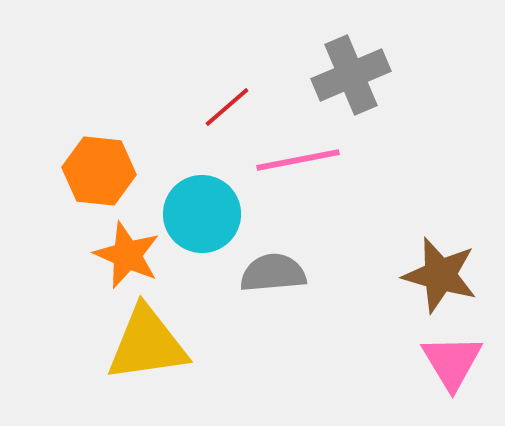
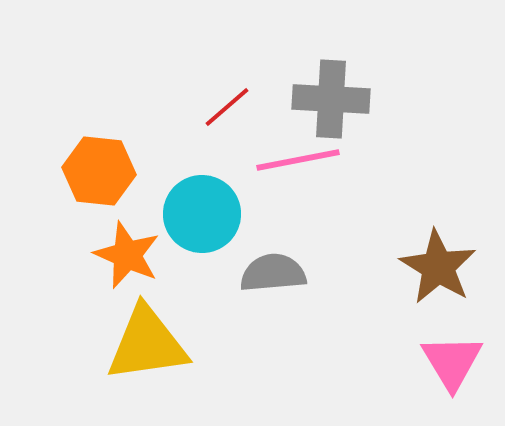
gray cross: moved 20 px left, 24 px down; rotated 26 degrees clockwise
brown star: moved 2 px left, 8 px up; rotated 16 degrees clockwise
